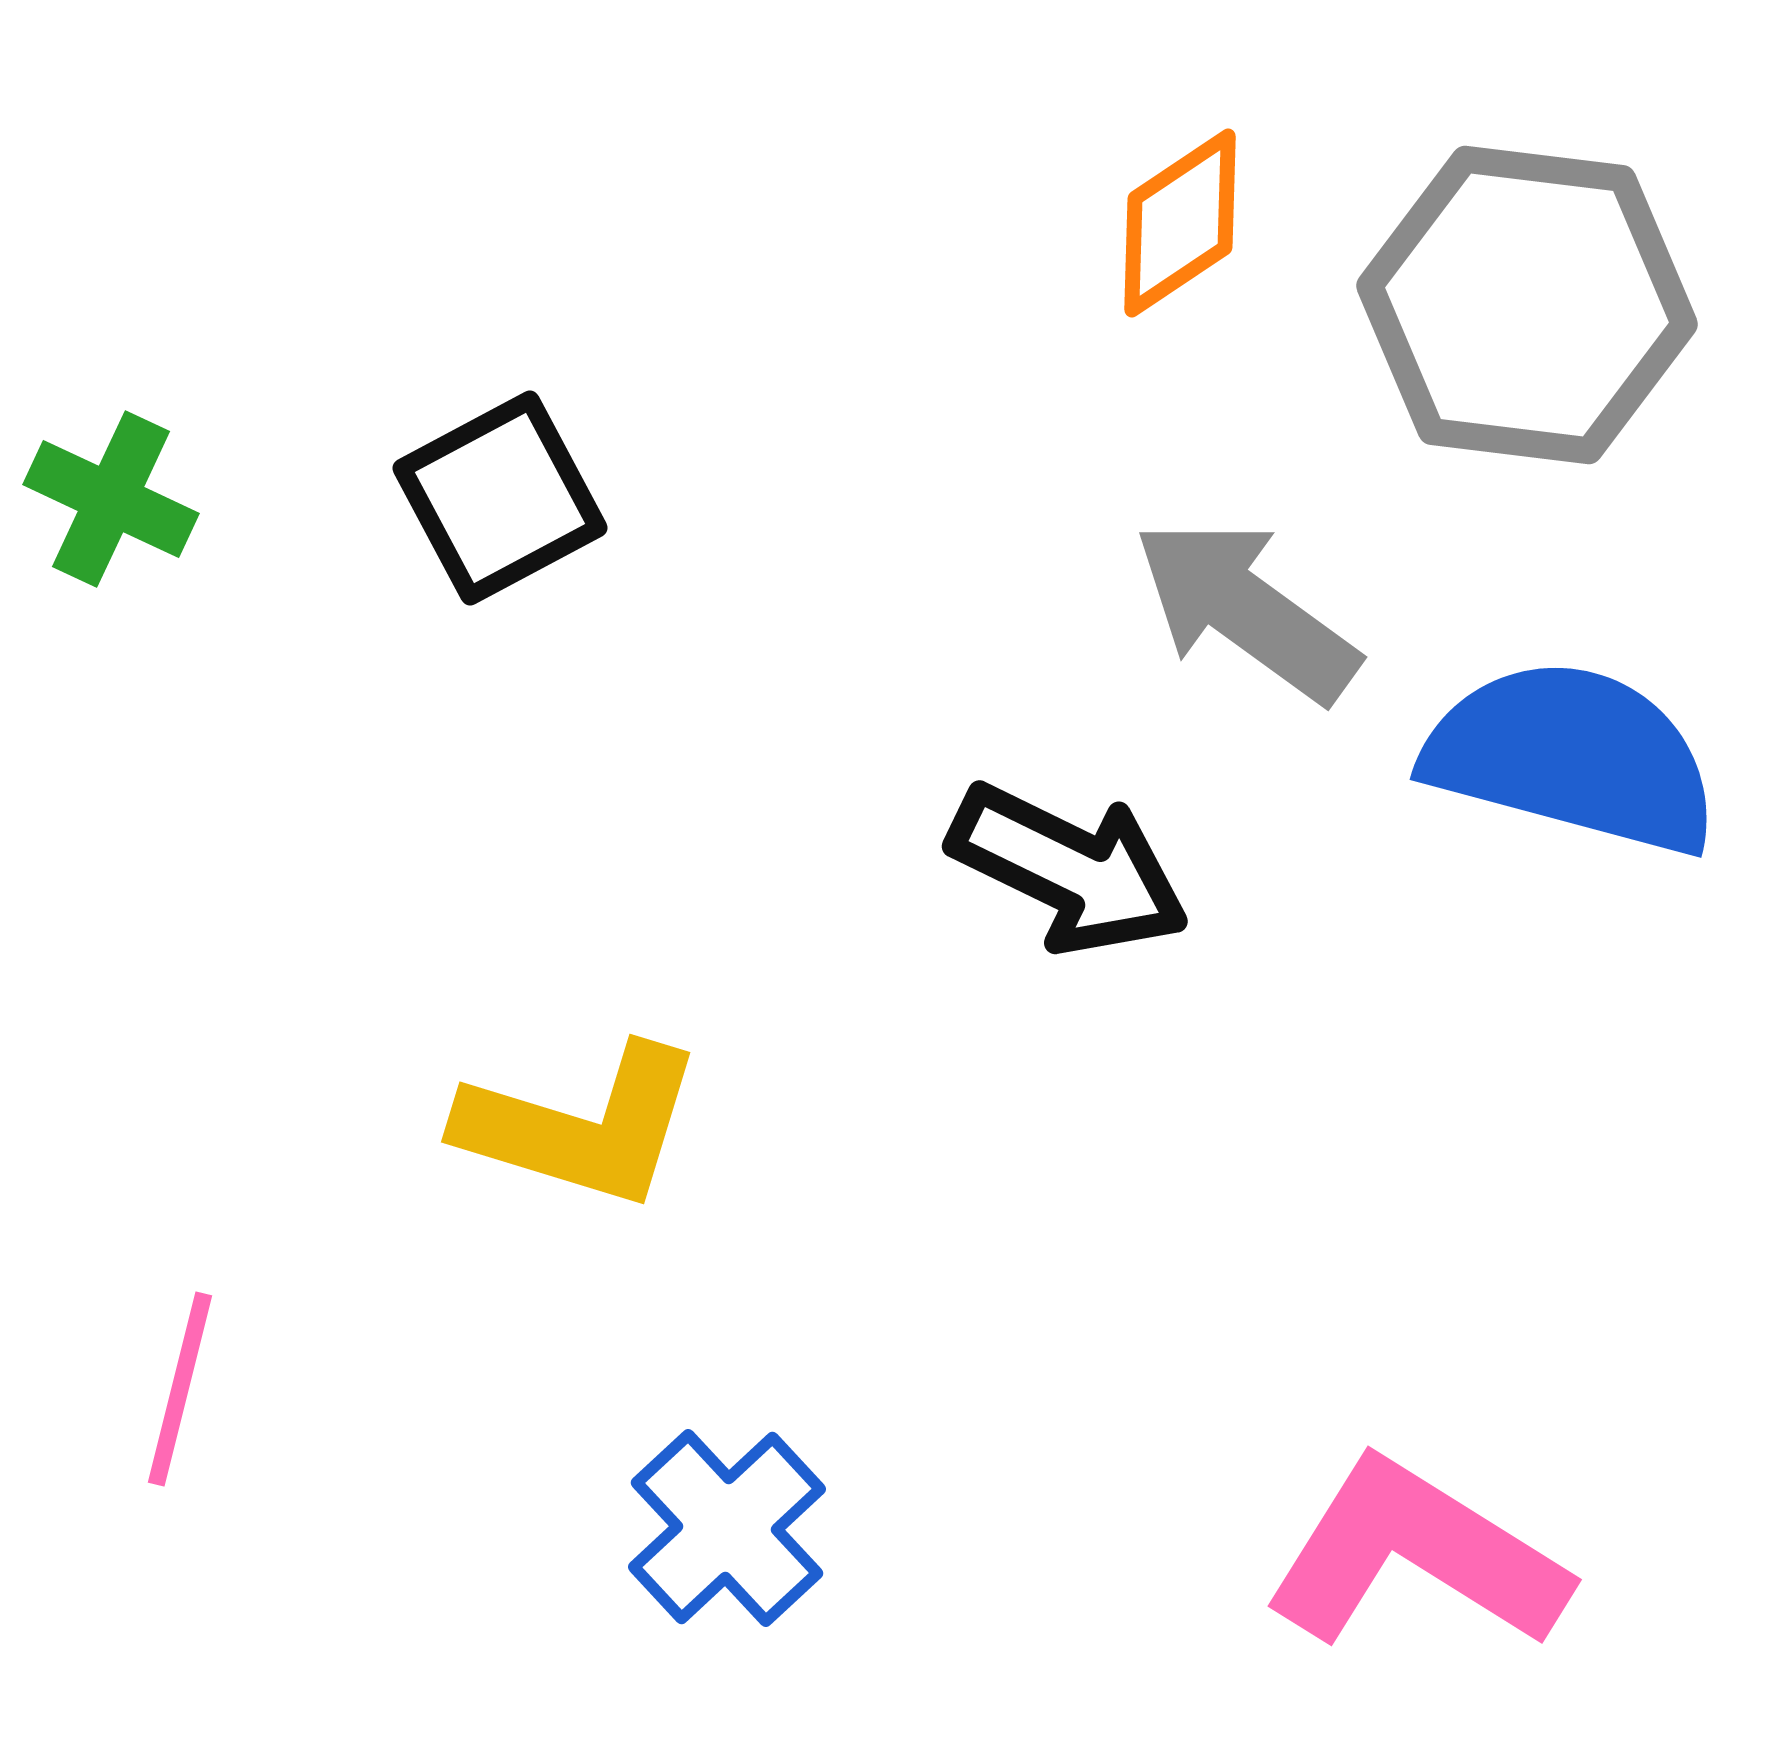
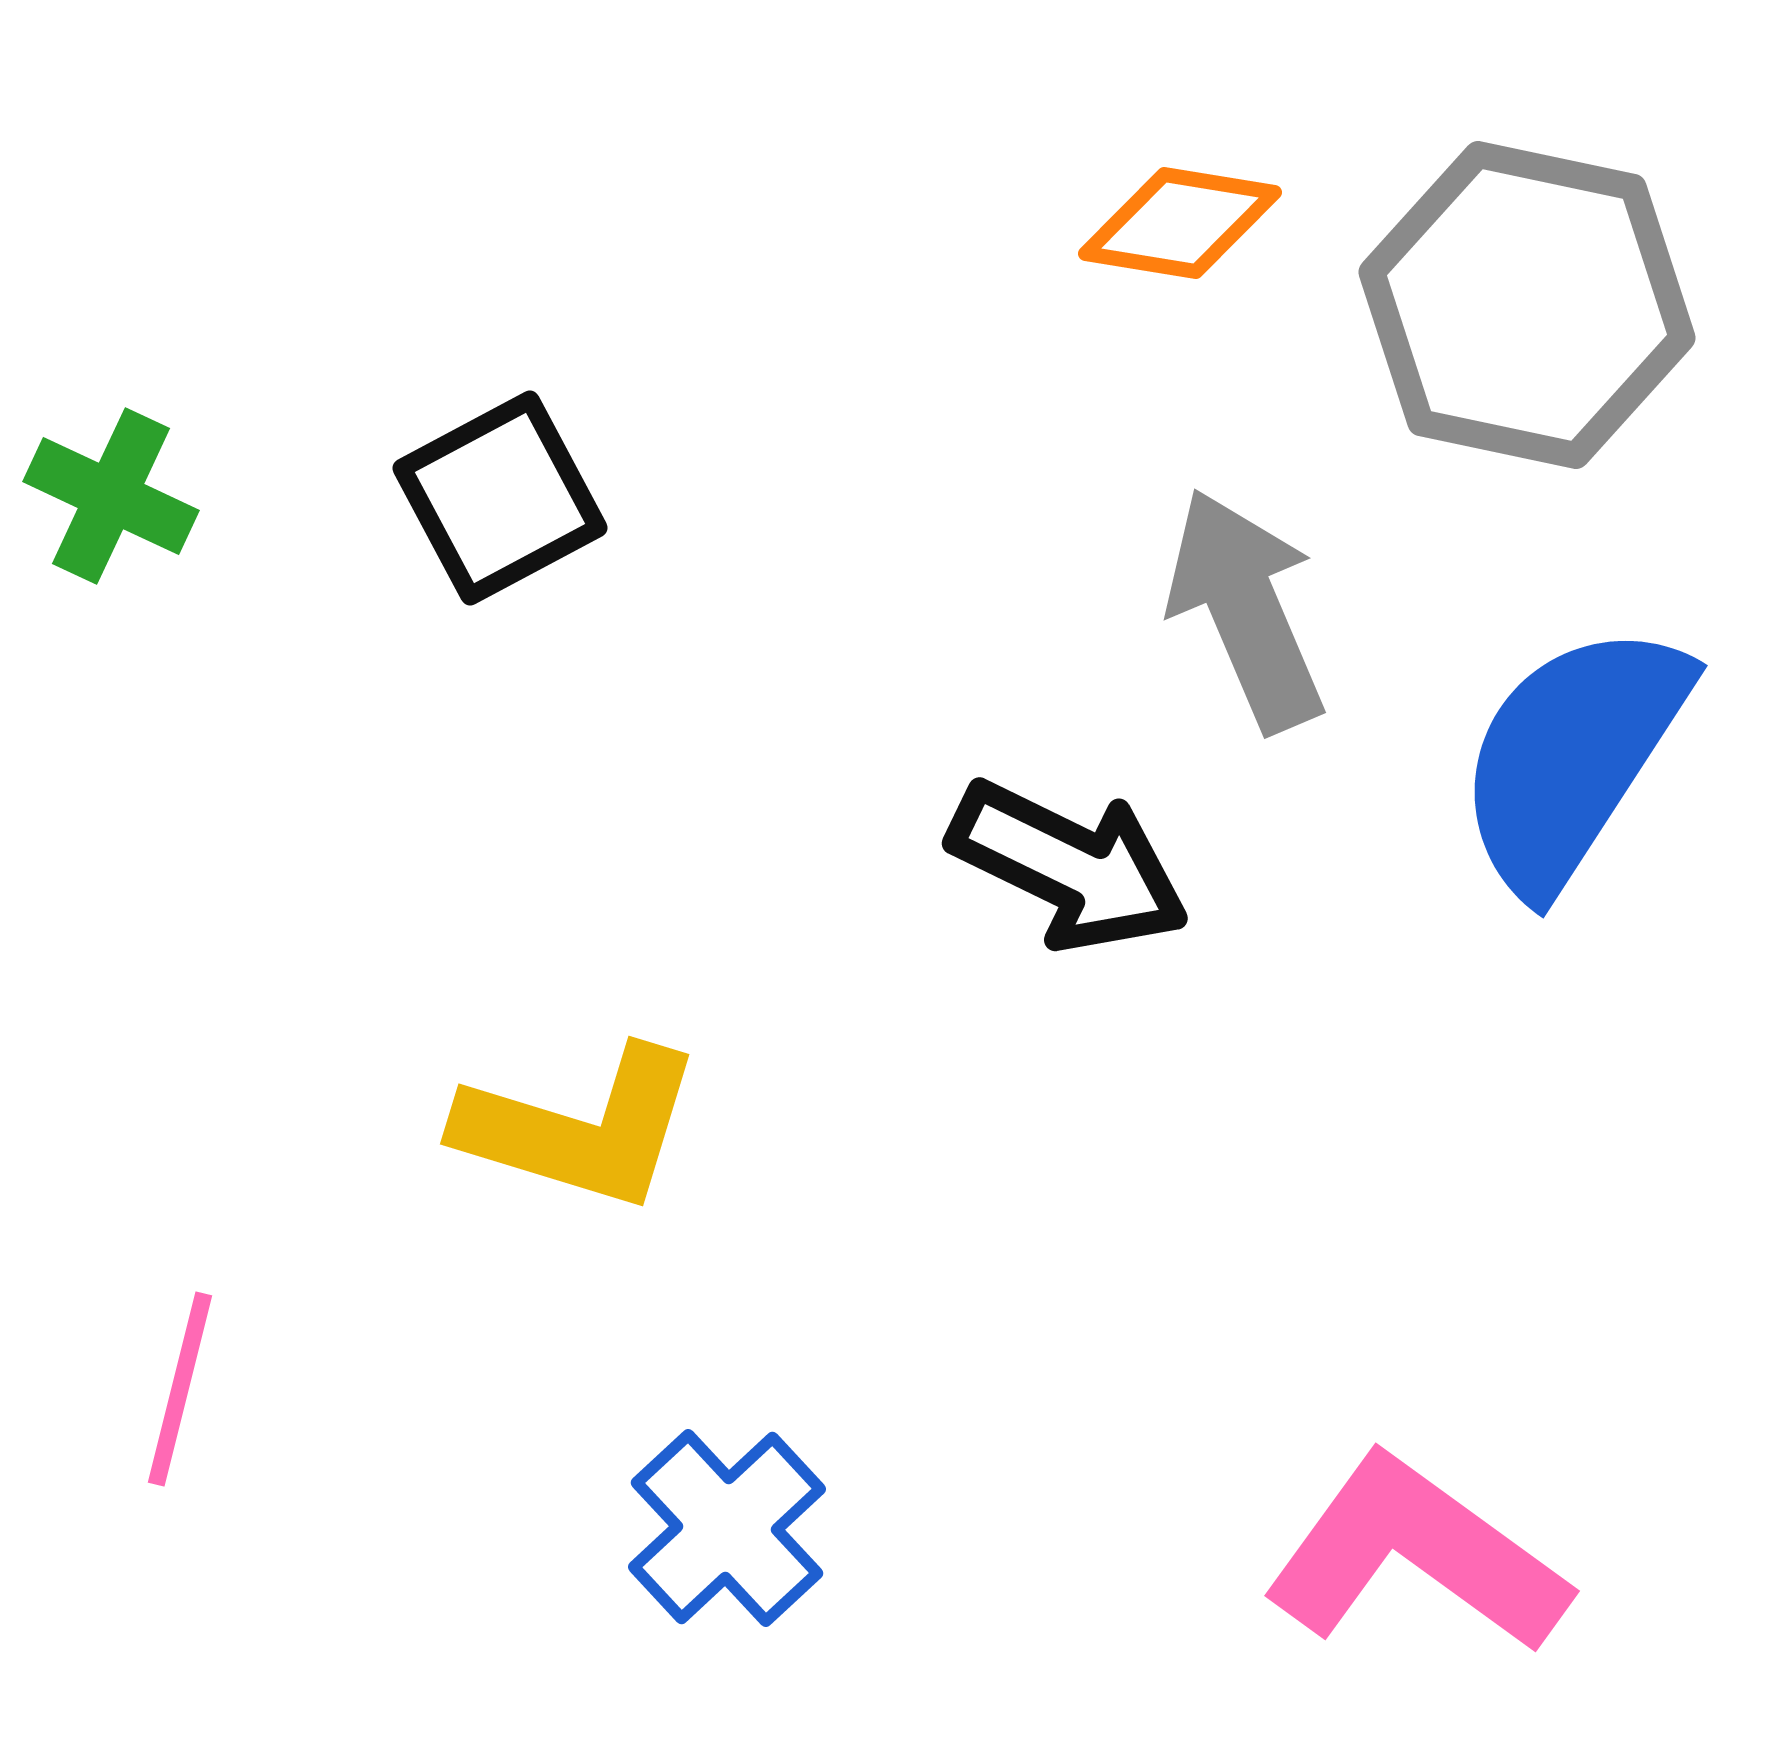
orange diamond: rotated 43 degrees clockwise
gray hexagon: rotated 5 degrees clockwise
green cross: moved 3 px up
gray arrow: rotated 31 degrees clockwise
blue semicircle: rotated 72 degrees counterclockwise
black arrow: moved 3 px up
yellow L-shape: moved 1 px left, 2 px down
pink L-shape: rotated 4 degrees clockwise
